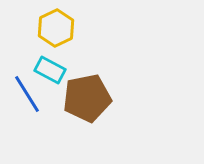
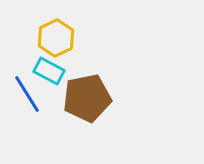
yellow hexagon: moved 10 px down
cyan rectangle: moved 1 px left, 1 px down
